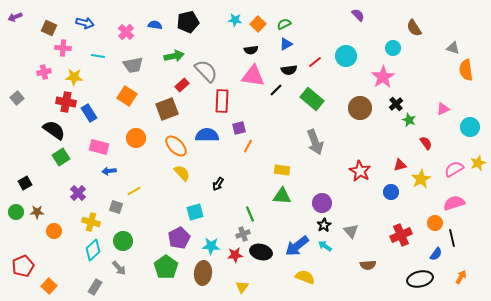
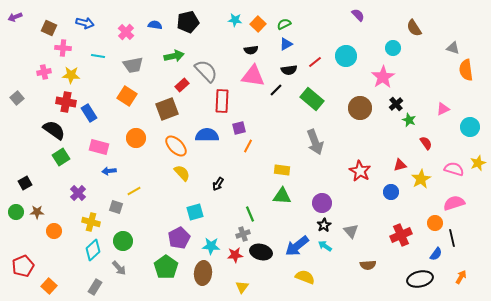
yellow star at (74, 77): moved 3 px left, 2 px up
pink semicircle at (454, 169): rotated 48 degrees clockwise
